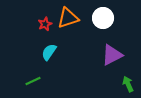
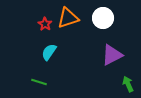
red star: rotated 16 degrees counterclockwise
green line: moved 6 px right, 1 px down; rotated 42 degrees clockwise
